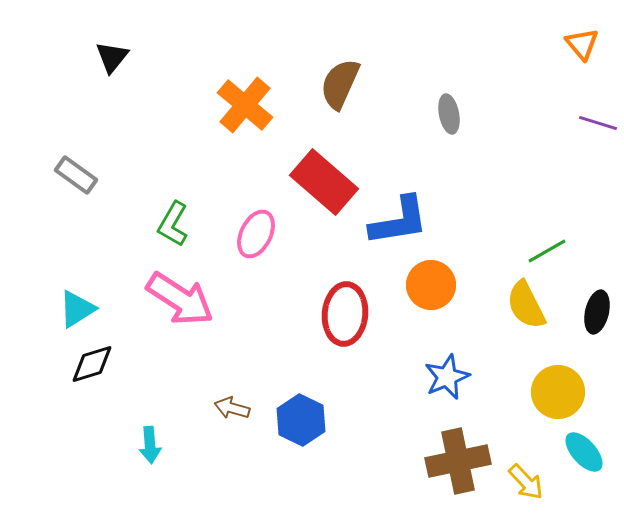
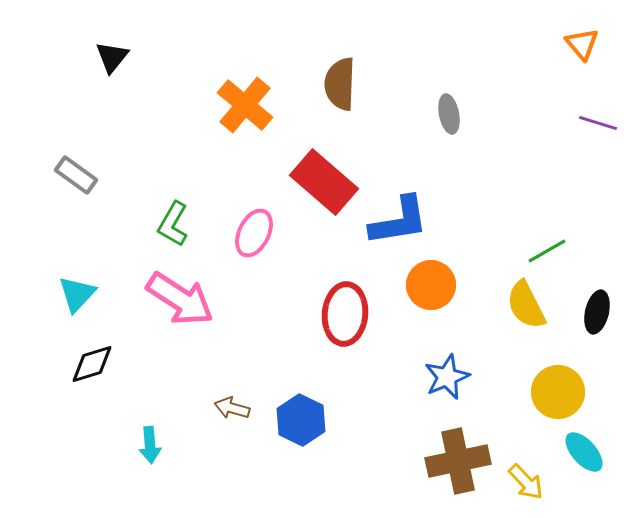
brown semicircle: rotated 22 degrees counterclockwise
pink ellipse: moved 2 px left, 1 px up
cyan triangle: moved 15 px up; rotated 15 degrees counterclockwise
